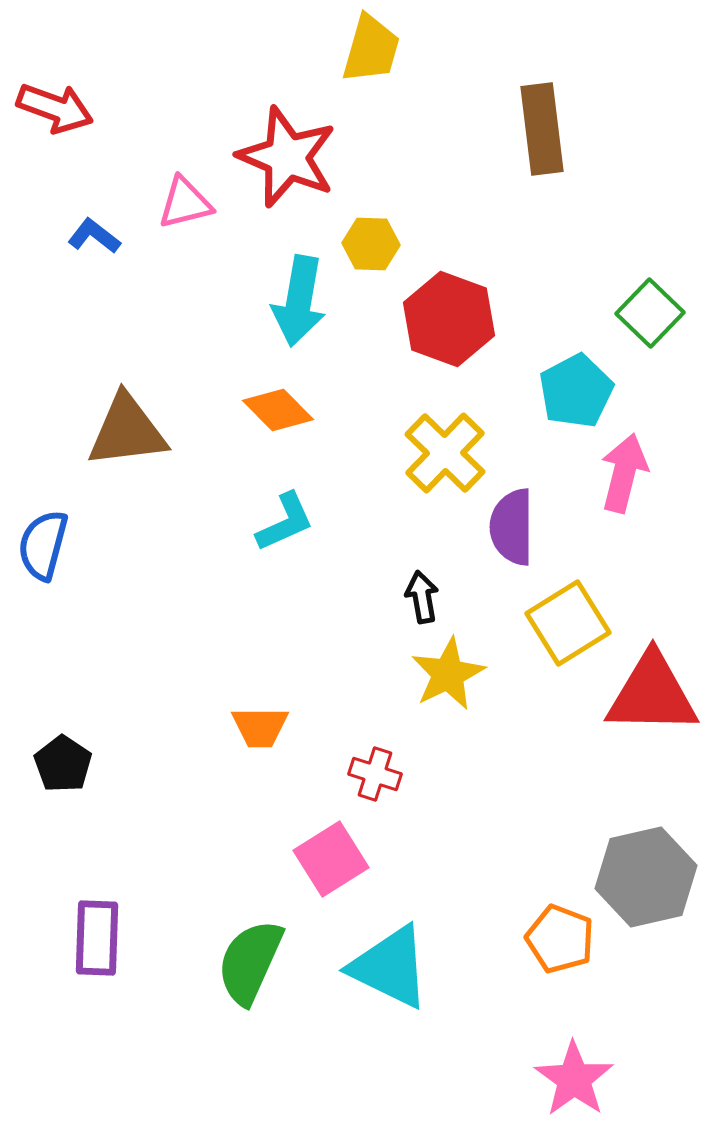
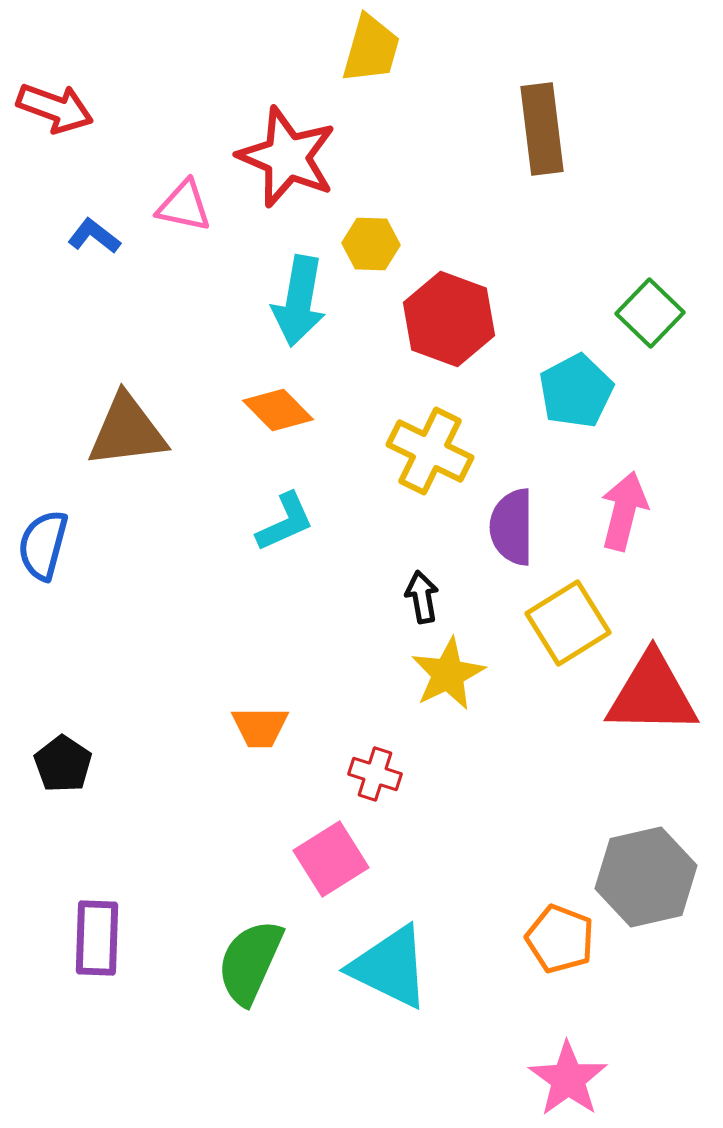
pink triangle: moved 1 px left, 3 px down; rotated 26 degrees clockwise
yellow cross: moved 15 px left, 2 px up; rotated 18 degrees counterclockwise
pink arrow: moved 38 px down
pink star: moved 6 px left
